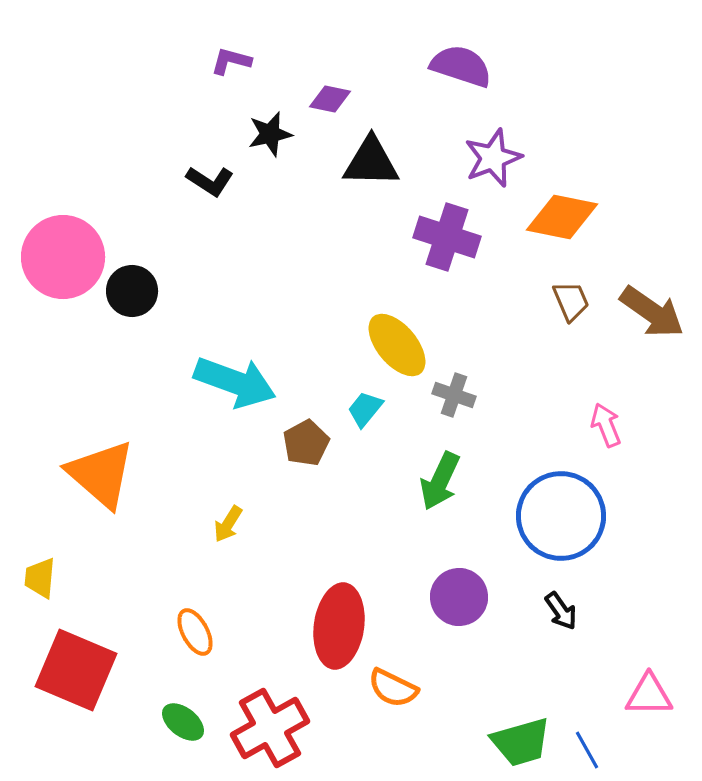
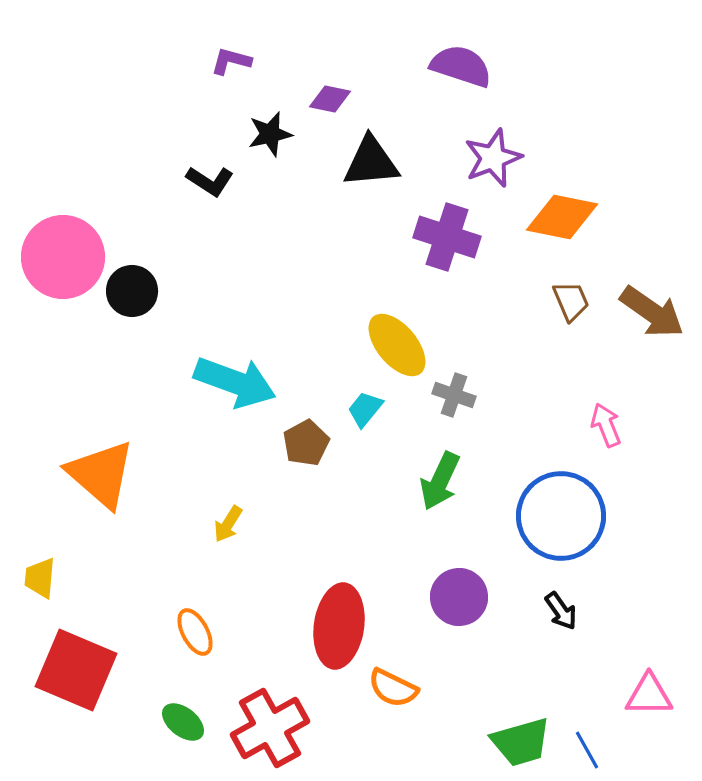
black triangle: rotated 6 degrees counterclockwise
